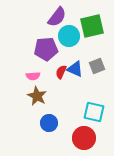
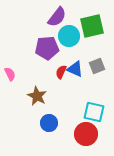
purple pentagon: moved 1 px right, 1 px up
pink semicircle: moved 23 px left, 2 px up; rotated 112 degrees counterclockwise
red circle: moved 2 px right, 4 px up
